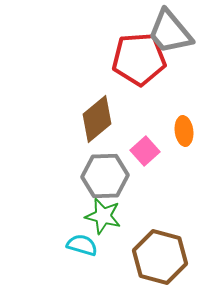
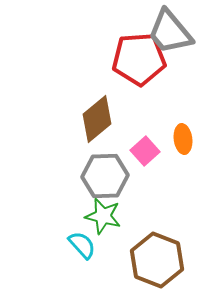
orange ellipse: moved 1 px left, 8 px down
cyan semicircle: rotated 32 degrees clockwise
brown hexagon: moved 3 px left, 3 px down; rotated 6 degrees clockwise
